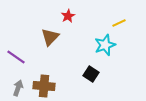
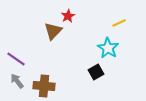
brown triangle: moved 3 px right, 6 px up
cyan star: moved 3 px right, 3 px down; rotated 20 degrees counterclockwise
purple line: moved 2 px down
black square: moved 5 px right, 2 px up; rotated 28 degrees clockwise
gray arrow: moved 1 px left, 7 px up; rotated 56 degrees counterclockwise
